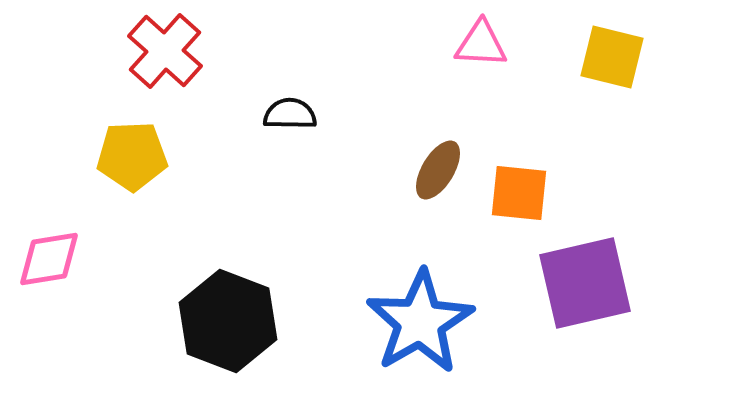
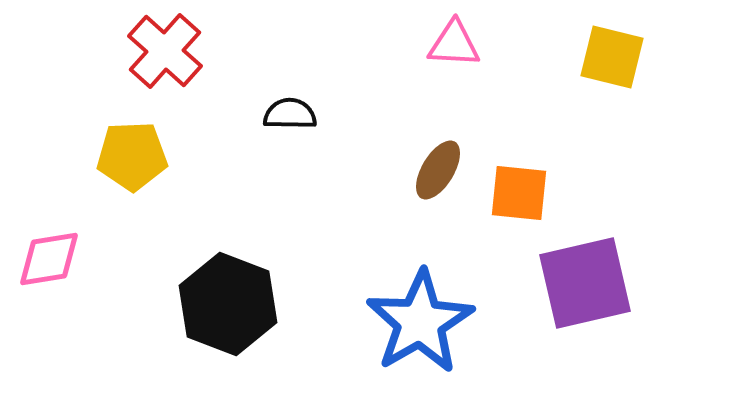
pink triangle: moved 27 px left
black hexagon: moved 17 px up
